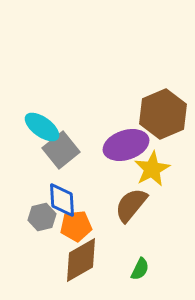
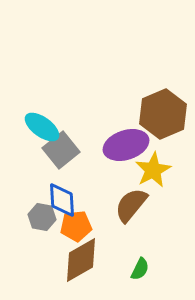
yellow star: moved 1 px right, 1 px down
gray hexagon: rotated 24 degrees clockwise
